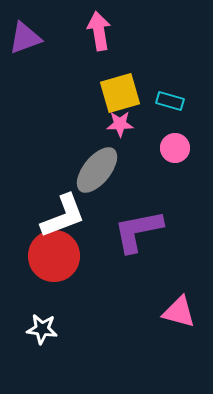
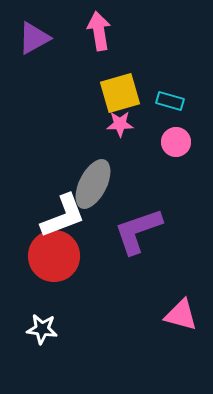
purple triangle: moved 9 px right; rotated 9 degrees counterclockwise
pink circle: moved 1 px right, 6 px up
gray ellipse: moved 4 px left, 14 px down; rotated 12 degrees counterclockwise
purple L-shape: rotated 8 degrees counterclockwise
pink triangle: moved 2 px right, 3 px down
